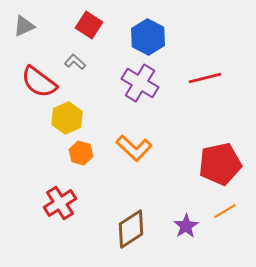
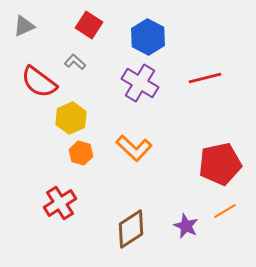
yellow hexagon: moved 4 px right
purple star: rotated 15 degrees counterclockwise
